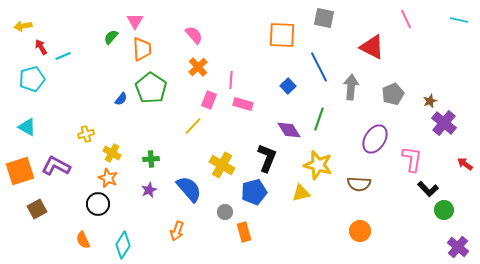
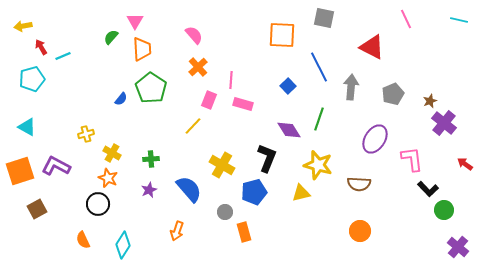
pink L-shape at (412, 159): rotated 16 degrees counterclockwise
